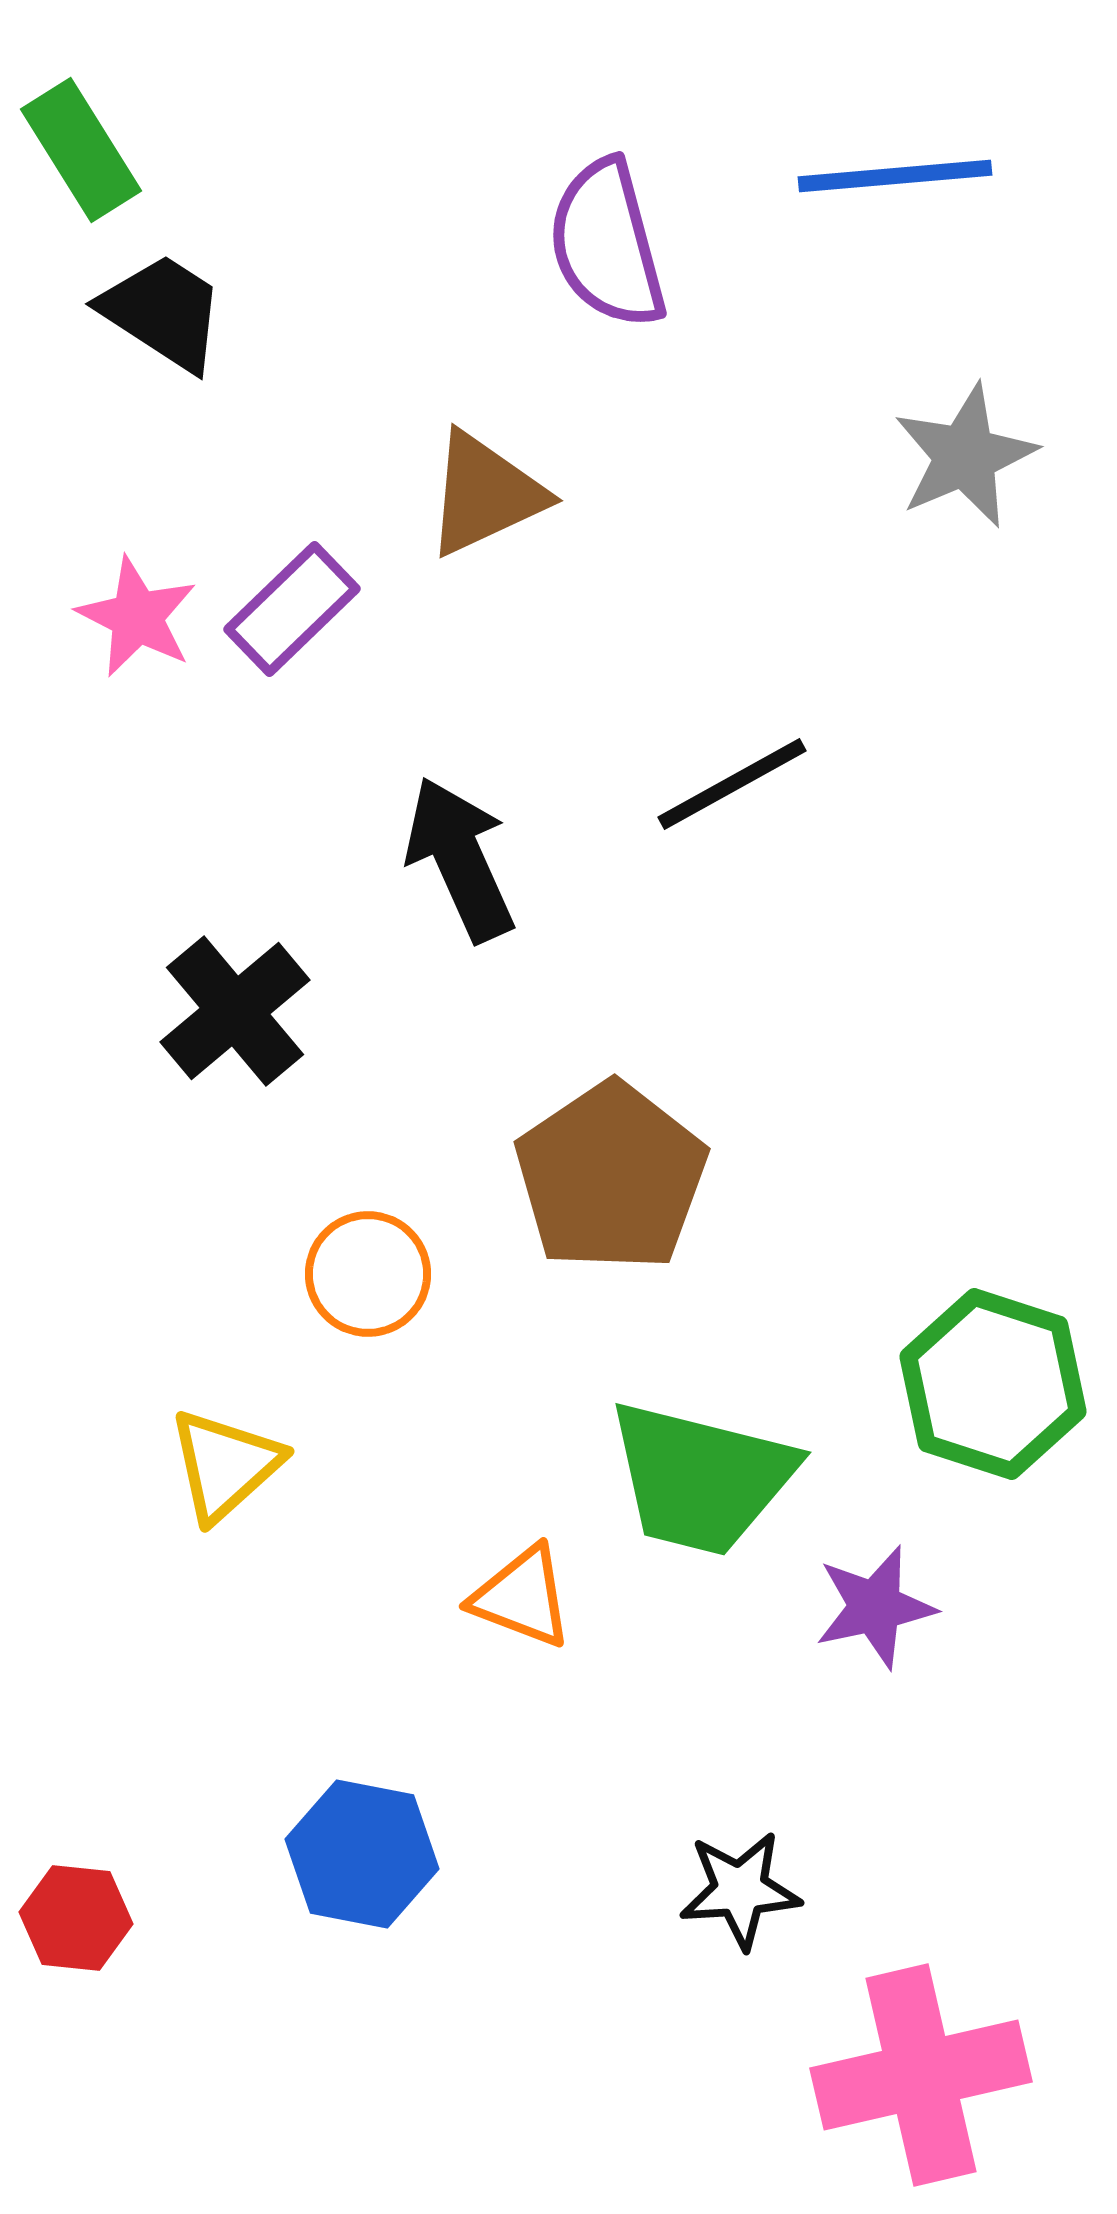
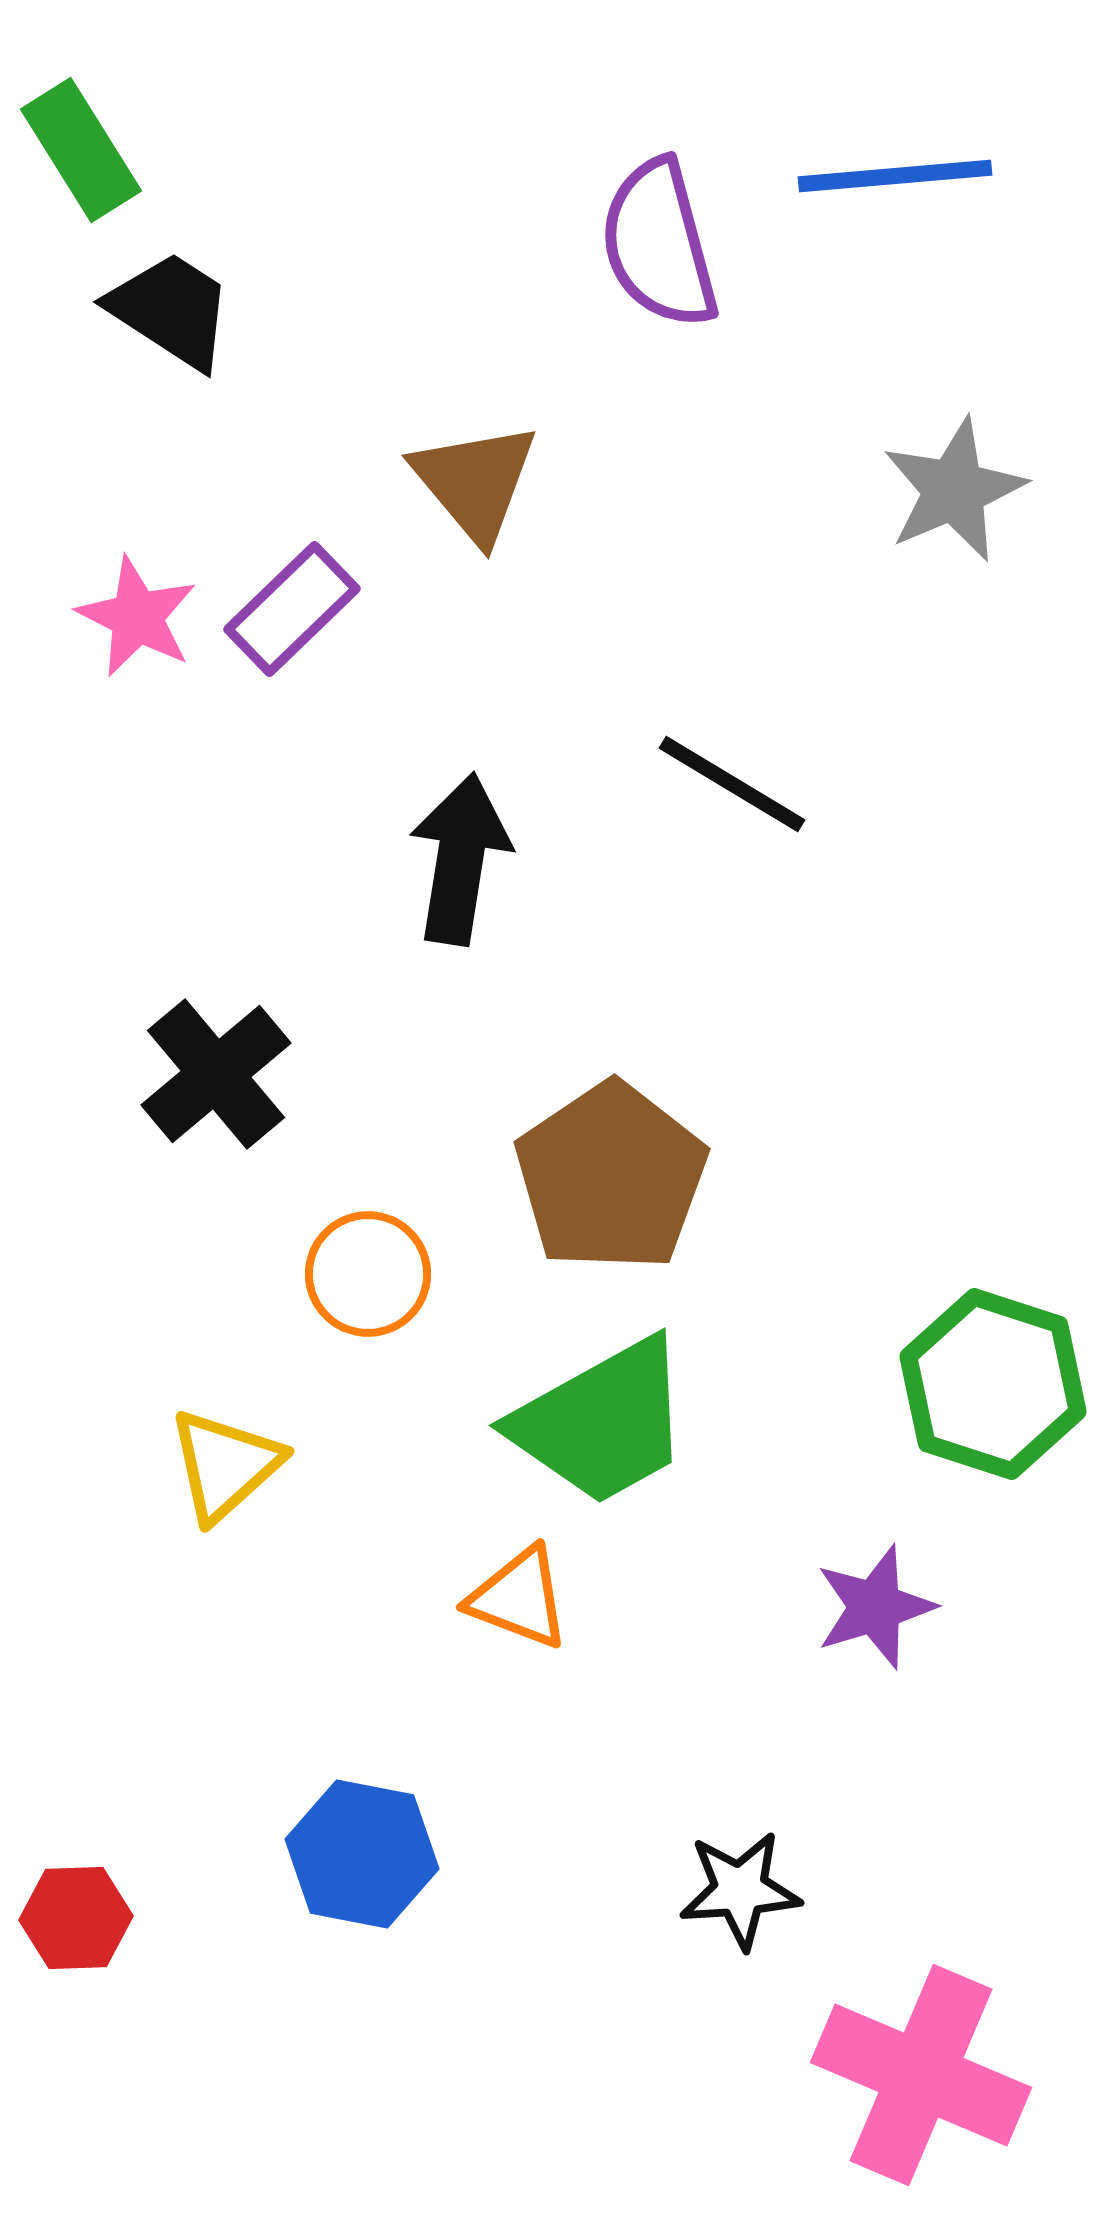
purple semicircle: moved 52 px right
black trapezoid: moved 8 px right, 2 px up
gray star: moved 11 px left, 34 px down
brown triangle: moved 10 px left, 12 px up; rotated 45 degrees counterclockwise
black line: rotated 60 degrees clockwise
black arrow: rotated 33 degrees clockwise
black cross: moved 19 px left, 63 px down
green trapezoid: moved 99 px left, 56 px up; rotated 43 degrees counterclockwise
orange triangle: moved 3 px left, 1 px down
purple star: rotated 5 degrees counterclockwise
red hexagon: rotated 8 degrees counterclockwise
pink cross: rotated 36 degrees clockwise
